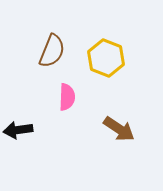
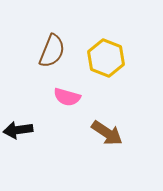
pink semicircle: rotated 104 degrees clockwise
brown arrow: moved 12 px left, 4 px down
